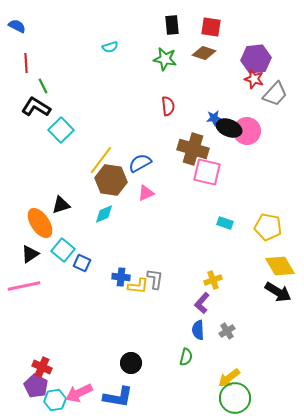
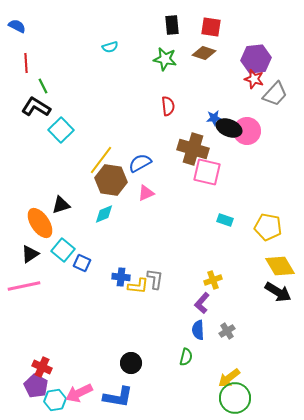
cyan rectangle at (225, 223): moved 3 px up
